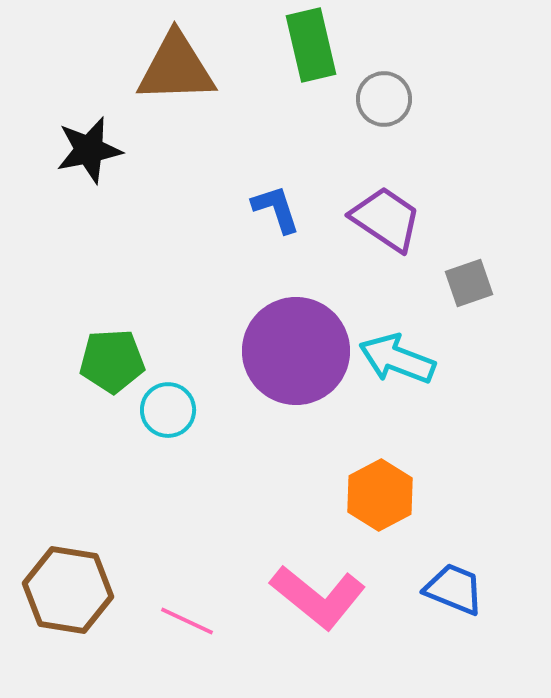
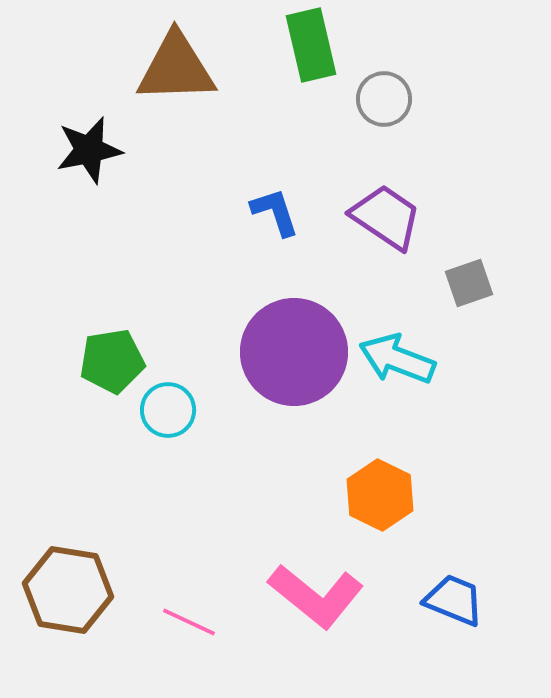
blue L-shape: moved 1 px left, 3 px down
purple trapezoid: moved 2 px up
purple circle: moved 2 px left, 1 px down
green pentagon: rotated 6 degrees counterclockwise
orange hexagon: rotated 6 degrees counterclockwise
blue trapezoid: moved 11 px down
pink L-shape: moved 2 px left, 1 px up
pink line: moved 2 px right, 1 px down
